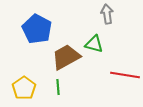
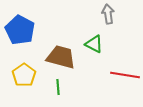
gray arrow: moved 1 px right
blue pentagon: moved 17 px left, 1 px down
green triangle: rotated 12 degrees clockwise
brown trapezoid: moved 5 px left; rotated 44 degrees clockwise
yellow pentagon: moved 13 px up
